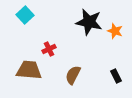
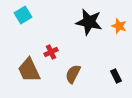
cyan square: moved 2 px left; rotated 12 degrees clockwise
orange star: moved 4 px right, 5 px up
red cross: moved 2 px right, 3 px down
brown trapezoid: rotated 120 degrees counterclockwise
brown semicircle: moved 1 px up
